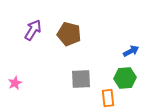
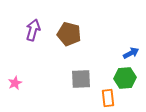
purple arrow: rotated 15 degrees counterclockwise
blue arrow: moved 2 px down
